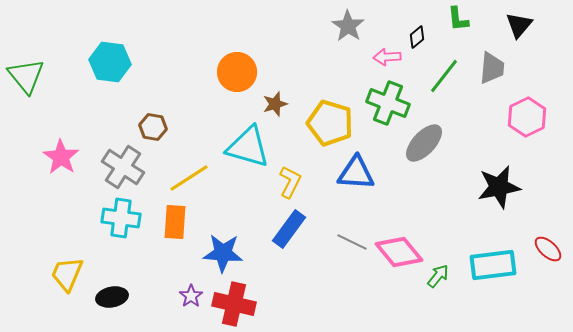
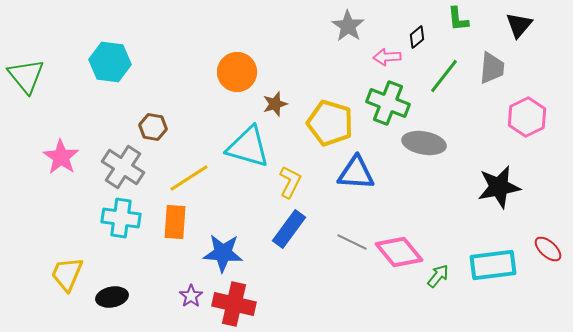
gray ellipse: rotated 57 degrees clockwise
